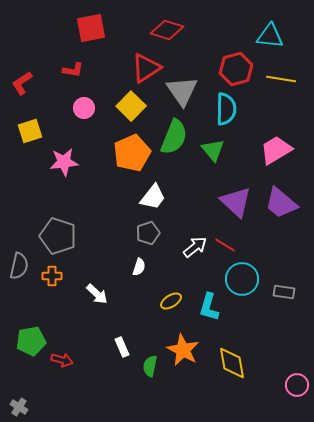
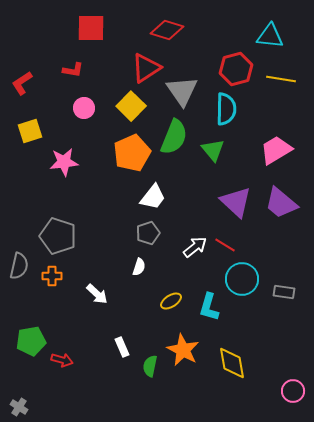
red square at (91, 28): rotated 12 degrees clockwise
pink circle at (297, 385): moved 4 px left, 6 px down
